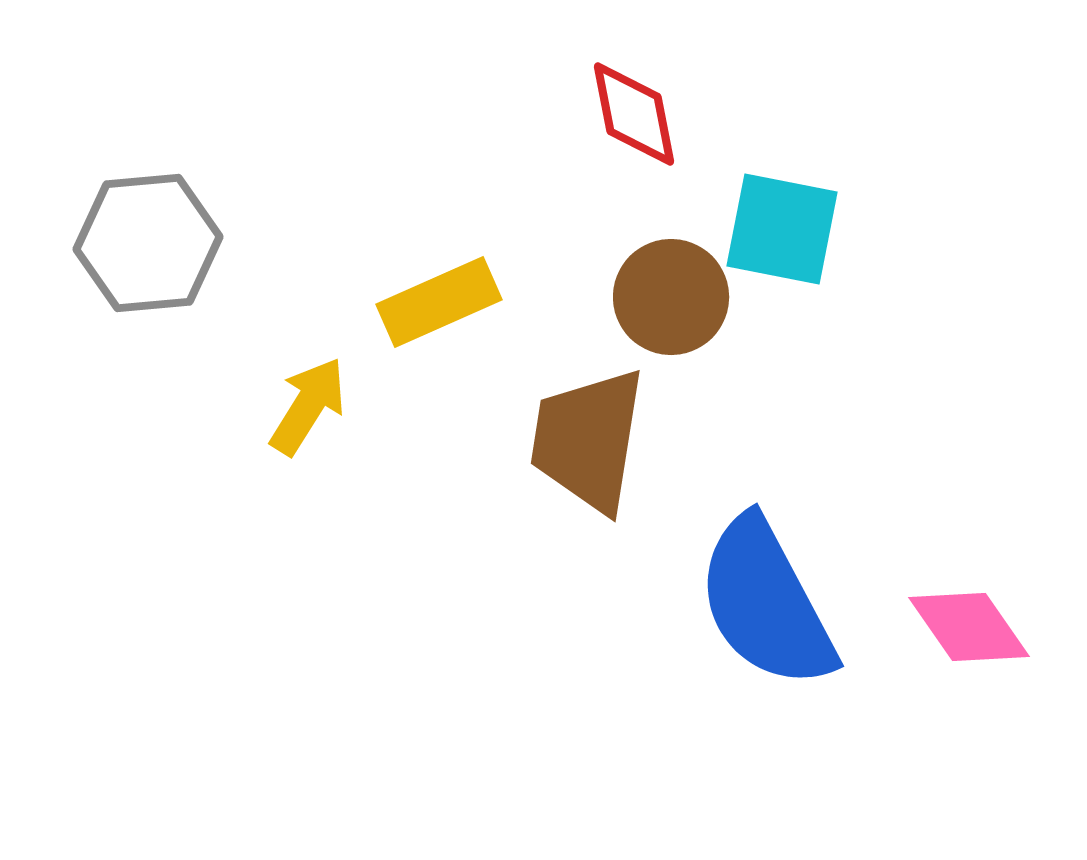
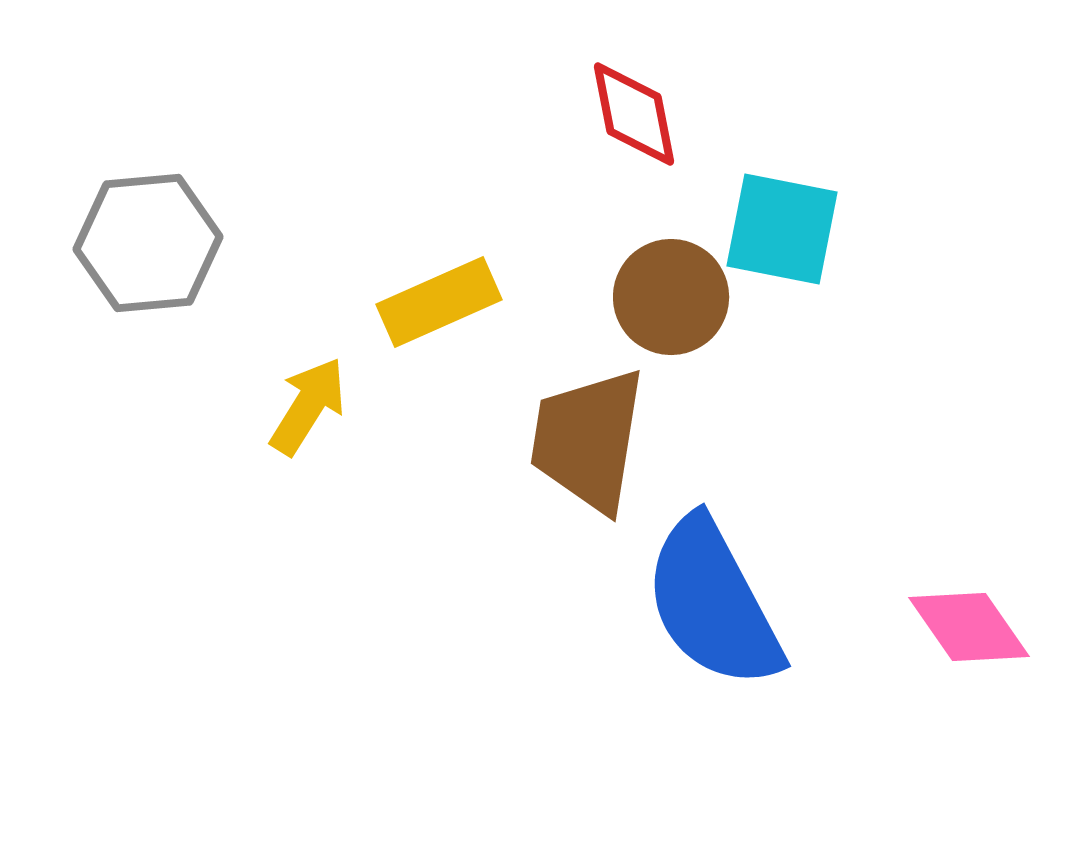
blue semicircle: moved 53 px left
